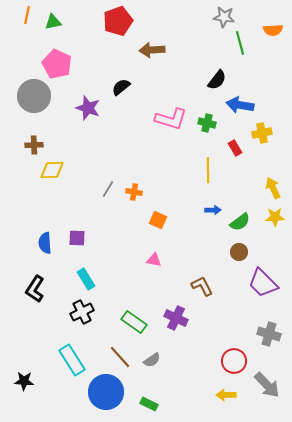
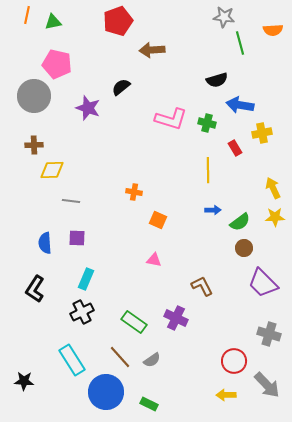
pink pentagon at (57, 64): rotated 12 degrees counterclockwise
black semicircle at (217, 80): rotated 35 degrees clockwise
gray line at (108, 189): moved 37 px left, 12 px down; rotated 66 degrees clockwise
brown circle at (239, 252): moved 5 px right, 4 px up
cyan rectangle at (86, 279): rotated 55 degrees clockwise
